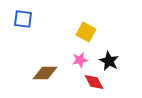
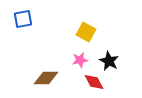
blue square: rotated 18 degrees counterclockwise
brown diamond: moved 1 px right, 5 px down
